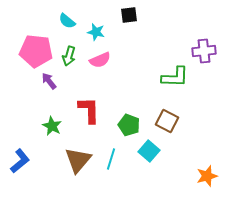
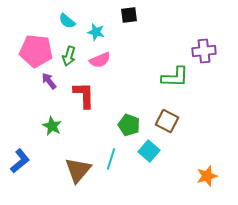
red L-shape: moved 5 px left, 15 px up
brown triangle: moved 10 px down
